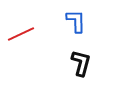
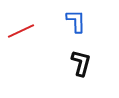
red line: moved 3 px up
